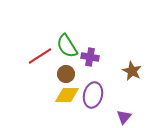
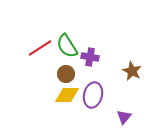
red line: moved 8 px up
